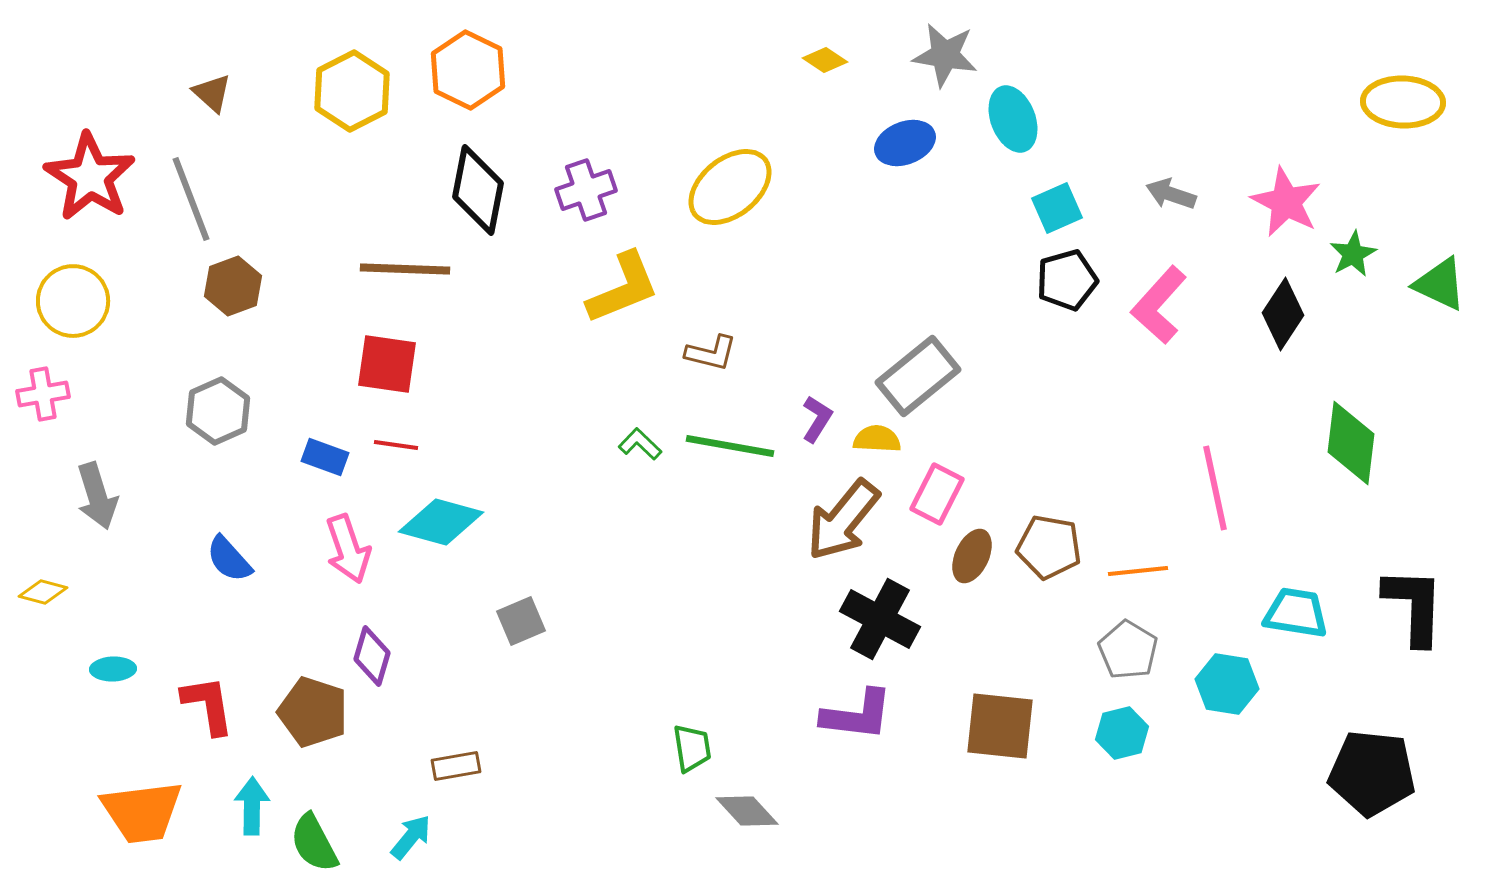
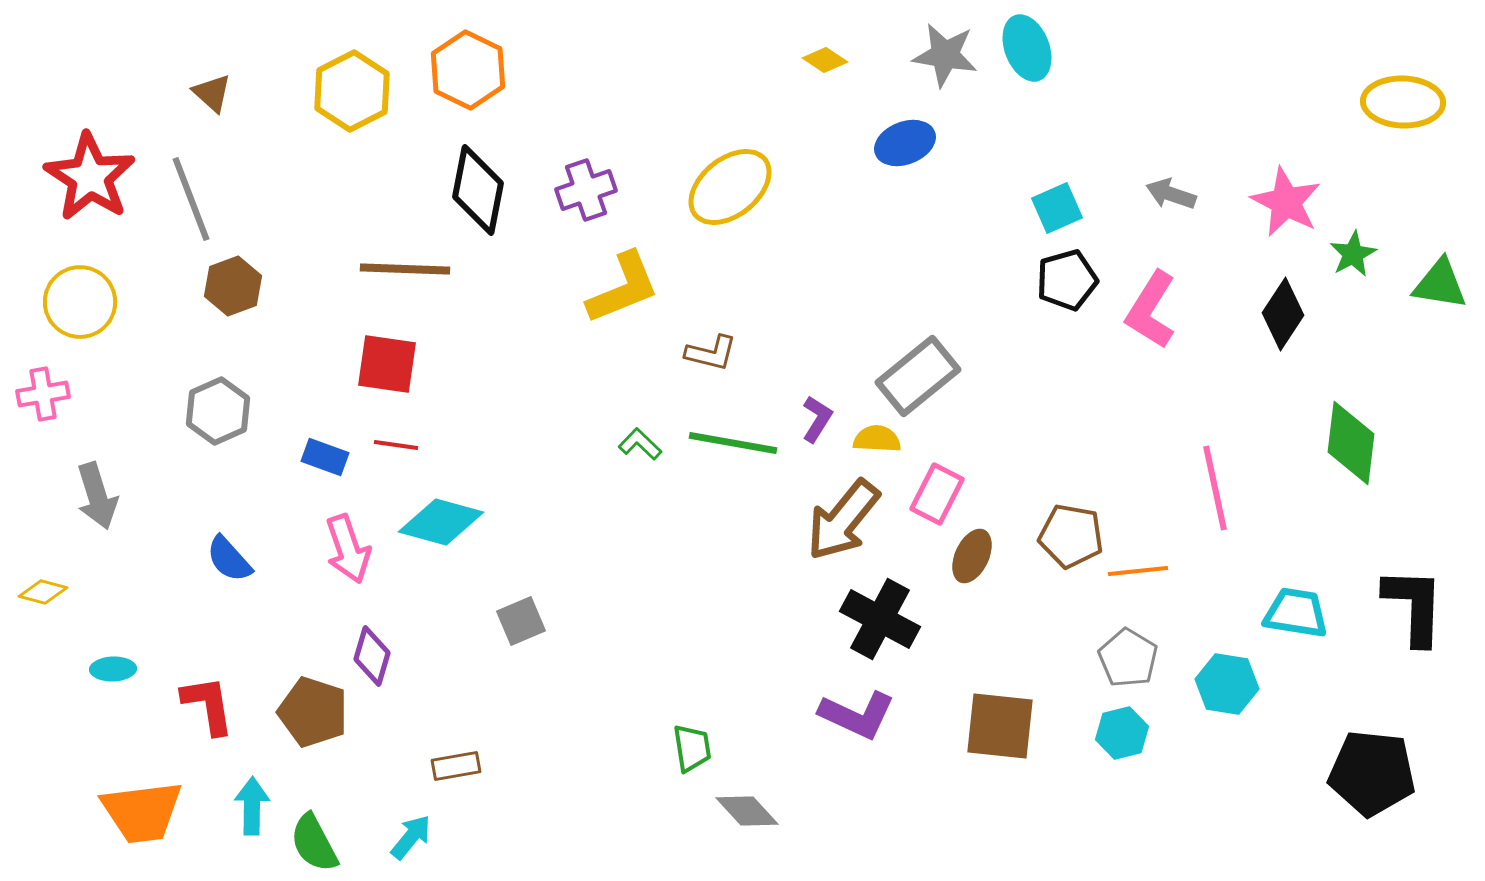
cyan ellipse at (1013, 119): moved 14 px right, 71 px up
green triangle at (1440, 284): rotated 16 degrees counterclockwise
yellow circle at (73, 301): moved 7 px right, 1 px down
pink L-shape at (1159, 305): moved 8 px left, 5 px down; rotated 10 degrees counterclockwise
green line at (730, 446): moved 3 px right, 3 px up
brown pentagon at (1049, 547): moved 22 px right, 11 px up
gray pentagon at (1128, 650): moved 8 px down
purple L-shape at (857, 715): rotated 18 degrees clockwise
